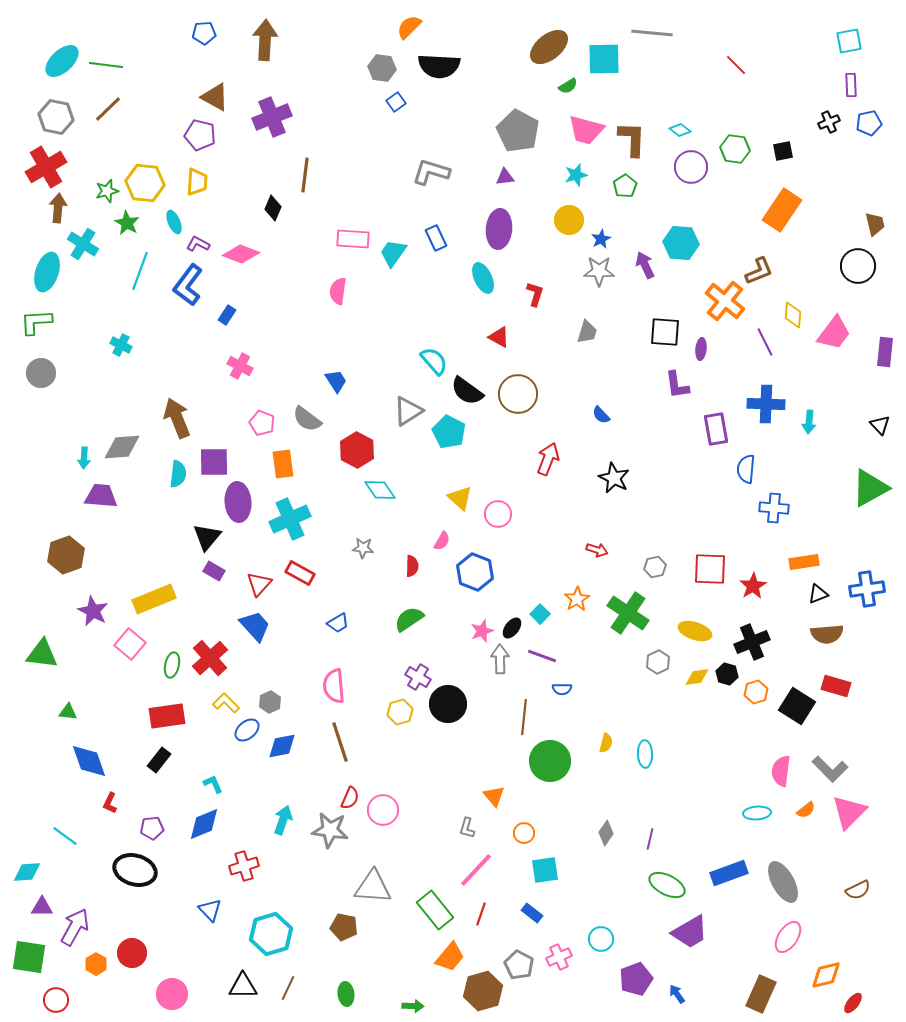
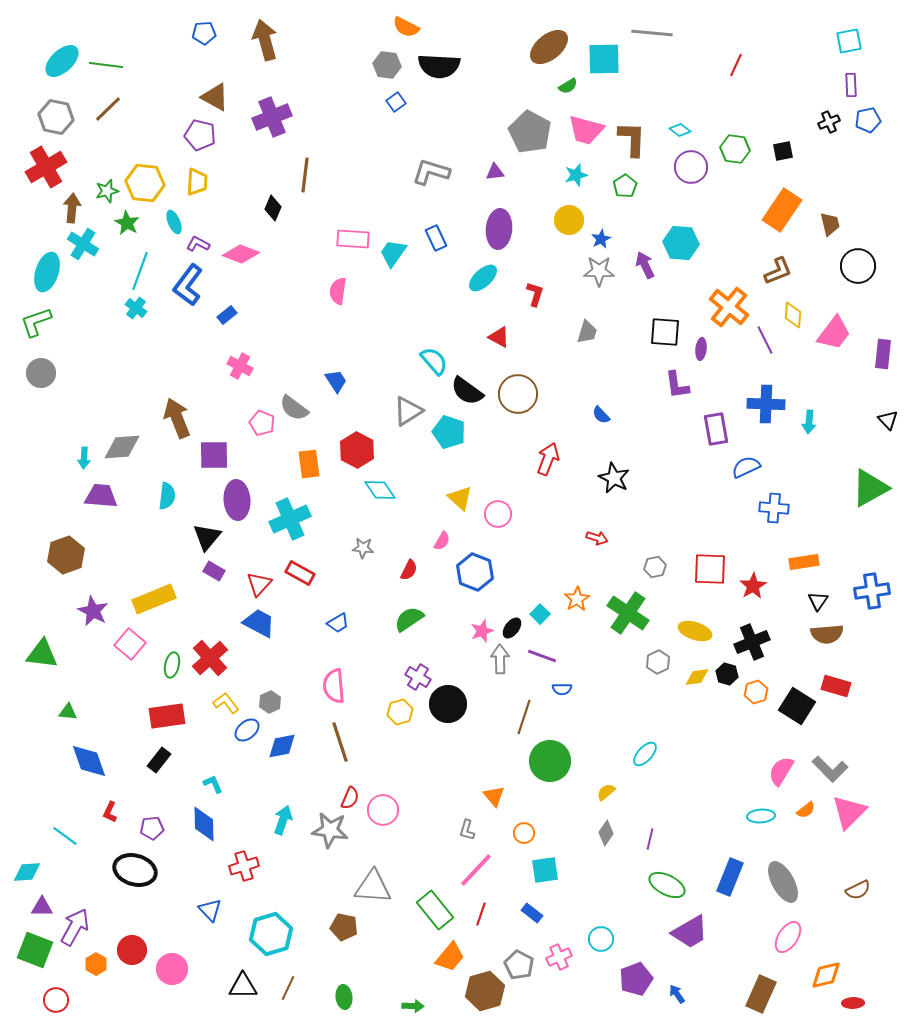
orange semicircle at (409, 27): moved 3 px left; rotated 108 degrees counterclockwise
brown arrow at (265, 40): rotated 18 degrees counterclockwise
red line at (736, 65): rotated 70 degrees clockwise
gray hexagon at (382, 68): moved 5 px right, 3 px up
blue pentagon at (869, 123): moved 1 px left, 3 px up
gray pentagon at (518, 131): moved 12 px right, 1 px down
purple triangle at (505, 177): moved 10 px left, 5 px up
brown arrow at (58, 208): moved 14 px right
brown trapezoid at (875, 224): moved 45 px left
brown L-shape at (759, 271): moved 19 px right
cyan ellipse at (483, 278): rotated 72 degrees clockwise
orange cross at (725, 301): moved 4 px right, 6 px down
blue rectangle at (227, 315): rotated 18 degrees clockwise
green L-shape at (36, 322): rotated 16 degrees counterclockwise
purple line at (765, 342): moved 2 px up
cyan cross at (121, 345): moved 15 px right, 37 px up; rotated 10 degrees clockwise
purple rectangle at (885, 352): moved 2 px left, 2 px down
gray semicircle at (307, 419): moved 13 px left, 11 px up
black triangle at (880, 425): moved 8 px right, 5 px up
cyan pentagon at (449, 432): rotated 8 degrees counterclockwise
purple square at (214, 462): moved 7 px up
orange rectangle at (283, 464): moved 26 px right
blue semicircle at (746, 469): moved 2 px up; rotated 60 degrees clockwise
cyan semicircle at (178, 474): moved 11 px left, 22 px down
purple ellipse at (238, 502): moved 1 px left, 2 px up
red arrow at (597, 550): moved 12 px up
red semicircle at (412, 566): moved 3 px left, 4 px down; rotated 25 degrees clockwise
blue cross at (867, 589): moved 5 px right, 2 px down
black triangle at (818, 594): moved 7 px down; rotated 35 degrees counterclockwise
blue trapezoid at (255, 626): moved 4 px right, 3 px up; rotated 20 degrees counterclockwise
yellow L-shape at (226, 703): rotated 8 degrees clockwise
brown line at (524, 717): rotated 12 degrees clockwise
yellow semicircle at (606, 743): moved 49 px down; rotated 144 degrees counterclockwise
cyan ellipse at (645, 754): rotated 44 degrees clockwise
pink semicircle at (781, 771): rotated 24 degrees clockwise
red L-shape at (110, 803): moved 9 px down
cyan ellipse at (757, 813): moved 4 px right, 3 px down
blue diamond at (204, 824): rotated 69 degrees counterclockwise
gray L-shape at (467, 828): moved 2 px down
blue rectangle at (729, 873): moved 1 px right, 4 px down; rotated 48 degrees counterclockwise
red circle at (132, 953): moved 3 px up
green square at (29, 957): moved 6 px right, 7 px up; rotated 12 degrees clockwise
brown hexagon at (483, 991): moved 2 px right
pink circle at (172, 994): moved 25 px up
green ellipse at (346, 994): moved 2 px left, 3 px down
red ellipse at (853, 1003): rotated 50 degrees clockwise
